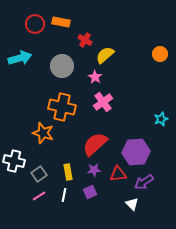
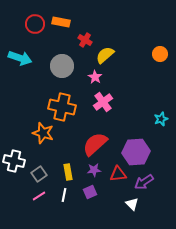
cyan arrow: rotated 35 degrees clockwise
